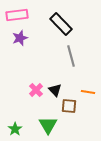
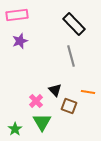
black rectangle: moved 13 px right
purple star: moved 3 px down
pink cross: moved 11 px down
brown square: rotated 14 degrees clockwise
green triangle: moved 6 px left, 3 px up
